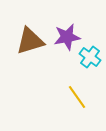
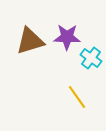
purple star: rotated 12 degrees clockwise
cyan cross: moved 1 px right, 1 px down
